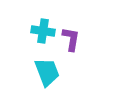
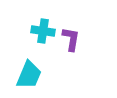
cyan trapezoid: moved 18 px left, 3 px down; rotated 44 degrees clockwise
